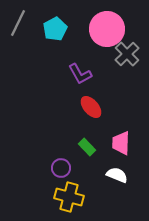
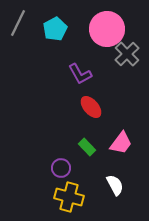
pink trapezoid: rotated 145 degrees counterclockwise
white semicircle: moved 2 px left, 10 px down; rotated 40 degrees clockwise
